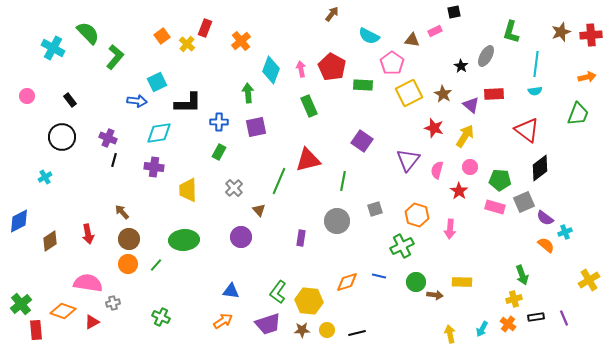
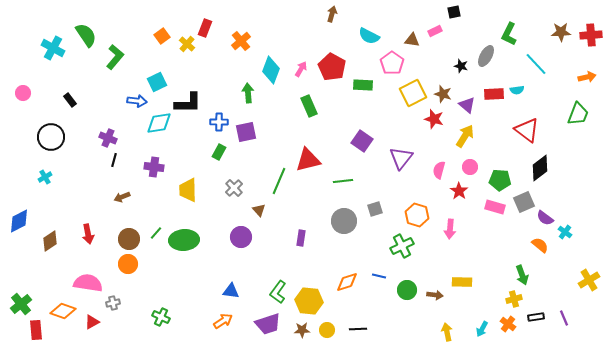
brown arrow at (332, 14): rotated 21 degrees counterclockwise
green L-shape at (511, 32): moved 2 px left, 2 px down; rotated 10 degrees clockwise
brown star at (561, 32): rotated 18 degrees clockwise
green semicircle at (88, 33): moved 2 px left, 2 px down; rotated 10 degrees clockwise
cyan line at (536, 64): rotated 50 degrees counterclockwise
black star at (461, 66): rotated 16 degrees counterclockwise
pink arrow at (301, 69): rotated 42 degrees clockwise
cyan semicircle at (535, 91): moved 18 px left, 1 px up
yellow square at (409, 93): moved 4 px right
brown star at (443, 94): rotated 12 degrees counterclockwise
pink circle at (27, 96): moved 4 px left, 3 px up
purple triangle at (471, 105): moved 4 px left
purple square at (256, 127): moved 10 px left, 5 px down
red star at (434, 128): moved 9 px up
cyan diamond at (159, 133): moved 10 px up
black circle at (62, 137): moved 11 px left
purple triangle at (408, 160): moved 7 px left, 2 px up
pink semicircle at (437, 170): moved 2 px right
green line at (343, 181): rotated 72 degrees clockwise
brown arrow at (122, 212): moved 15 px up; rotated 70 degrees counterclockwise
gray circle at (337, 221): moved 7 px right
cyan cross at (565, 232): rotated 32 degrees counterclockwise
orange semicircle at (546, 245): moved 6 px left
green line at (156, 265): moved 32 px up
green circle at (416, 282): moved 9 px left, 8 px down
black line at (357, 333): moved 1 px right, 4 px up; rotated 12 degrees clockwise
yellow arrow at (450, 334): moved 3 px left, 2 px up
